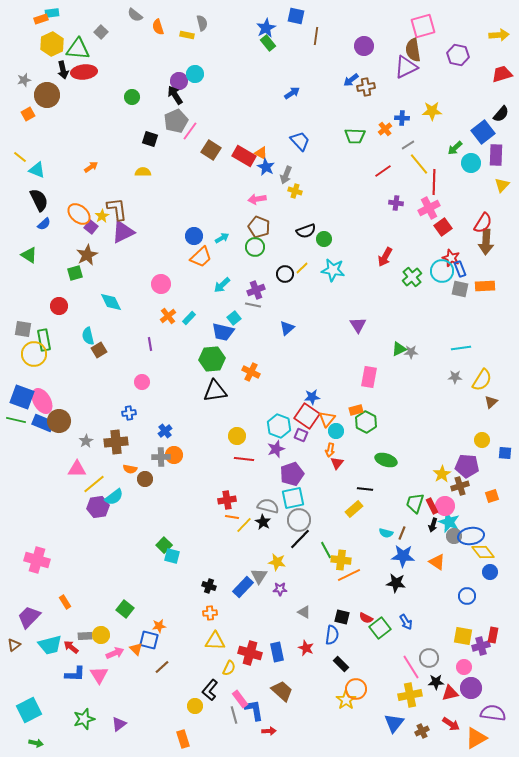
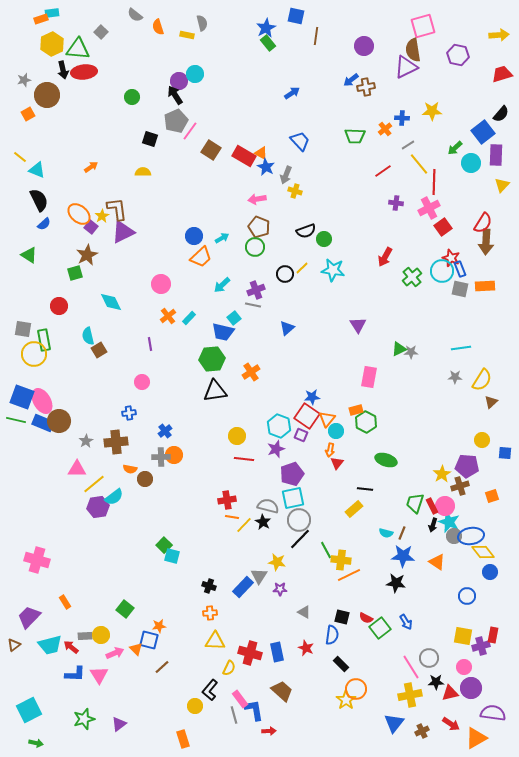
orange cross at (251, 372): rotated 30 degrees clockwise
